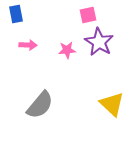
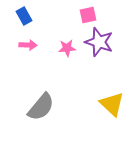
blue rectangle: moved 8 px right, 2 px down; rotated 18 degrees counterclockwise
purple star: rotated 12 degrees counterclockwise
pink star: moved 2 px up
gray semicircle: moved 1 px right, 2 px down
